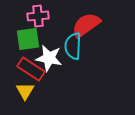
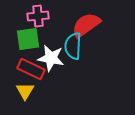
white star: moved 2 px right
red rectangle: rotated 8 degrees counterclockwise
